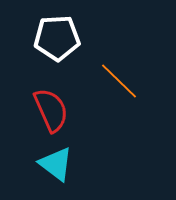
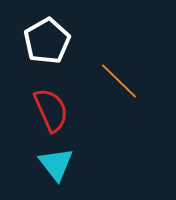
white pentagon: moved 10 px left, 3 px down; rotated 27 degrees counterclockwise
cyan triangle: rotated 15 degrees clockwise
